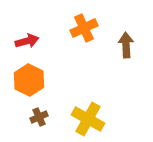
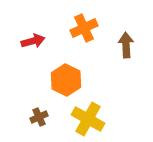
red arrow: moved 6 px right
orange hexagon: moved 37 px right
